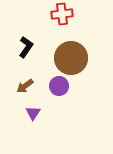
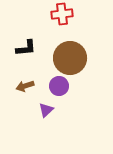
black L-shape: moved 1 px down; rotated 50 degrees clockwise
brown circle: moved 1 px left
brown arrow: rotated 18 degrees clockwise
purple triangle: moved 13 px right, 3 px up; rotated 14 degrees clockwise
